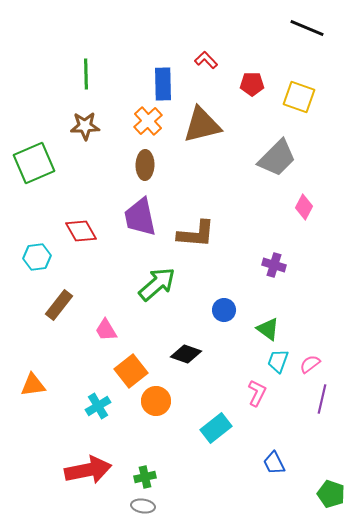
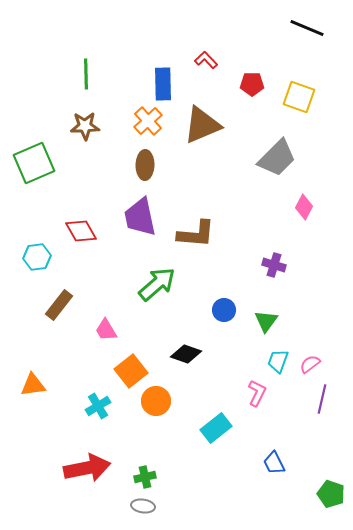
brown triangle: rotated 9 degrees counterclockwise
green triangle: moved 2 px left, 8 px up; rotated 30 degrees clockwise
red arrow: moved 1 px left, 2 px up
